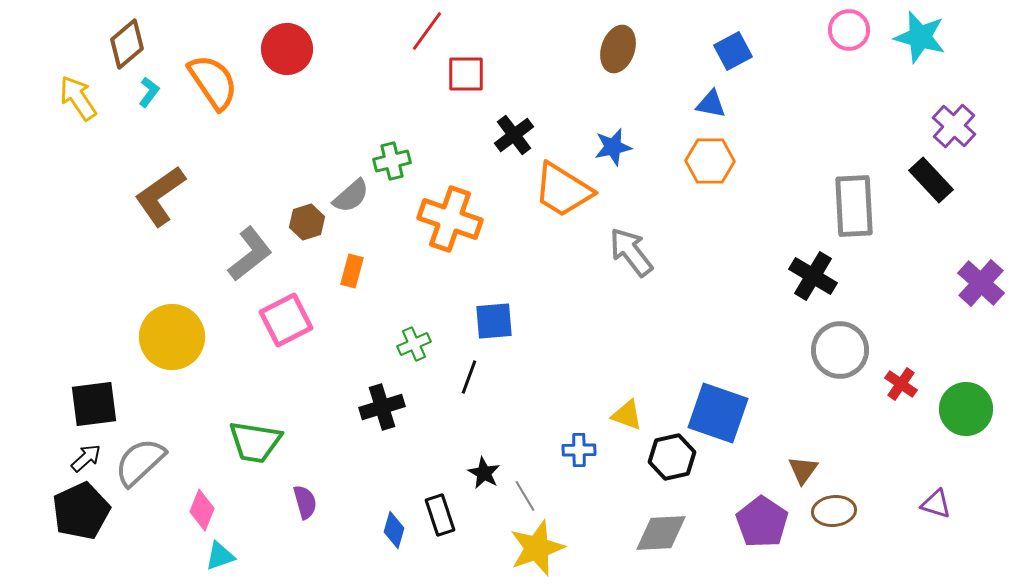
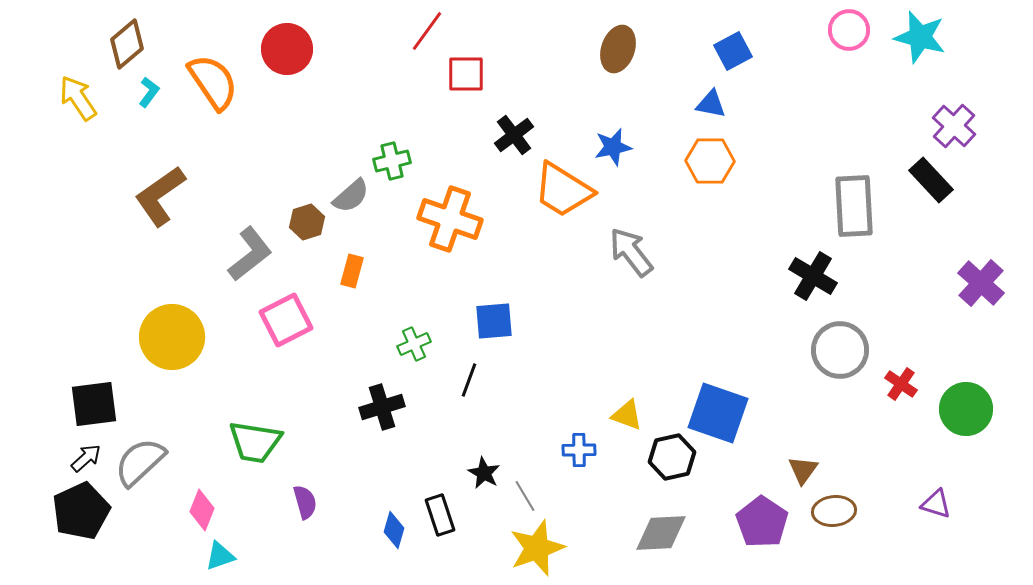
black line at (469, 377): moved 3 px down
